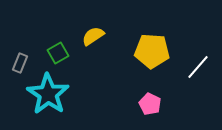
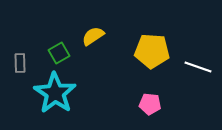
green square: moved 1 px right
gray rectangle: rotated 24 degrees counterclockwise
white line: rotated 68 degrees clockwise
cyan star: moved 7 px right, 1 px up
pink pentagon: rotated 20 degrees counterclockwise
